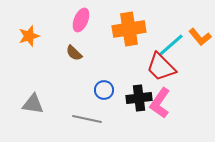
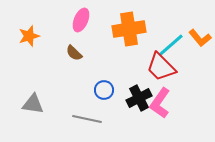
orange L-shape: moved 1 px down
black cross: rotated 20 degrees counterclockwise
